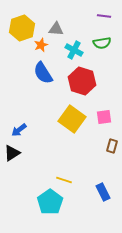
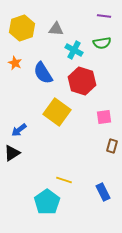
orange star: moved 26 px left, 18 px down; rotated 24 degrees counterclockwise
yellow square: moved 15 px left, 7 px up
cyan pentagon: moved 3 px left
